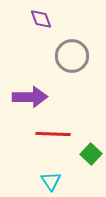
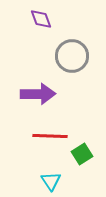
purple arrow: moved 8 px right, 3 px up
red line: moved 3 px left, 2 px down
green square: moved 9 px left; rotated 15 degrees clockwise
